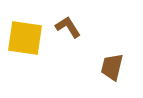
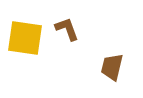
brown L-shape: moved 1 px left, 2 px down; rotated 12 degrees clockwise
